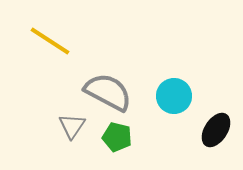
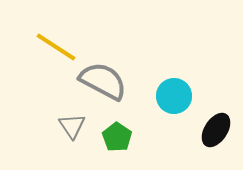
yellow line: moved 6 px right, 6 px down
gray semicircle: moved 5 px left, 11 px up
gray triangle: rotated 8 degrees counterclockwise
green pentagon: rotated 20 degrees clockwise
